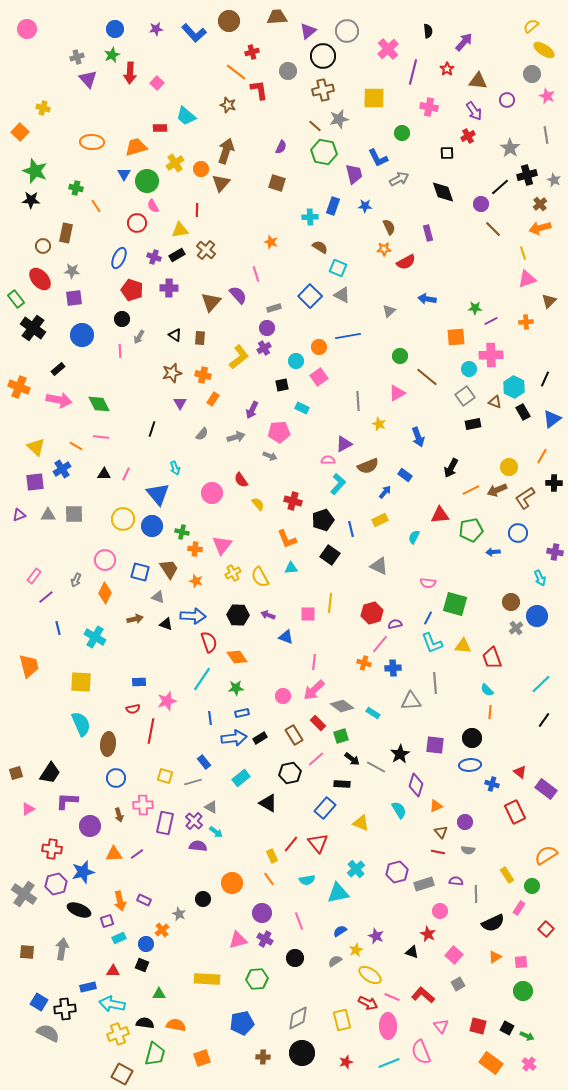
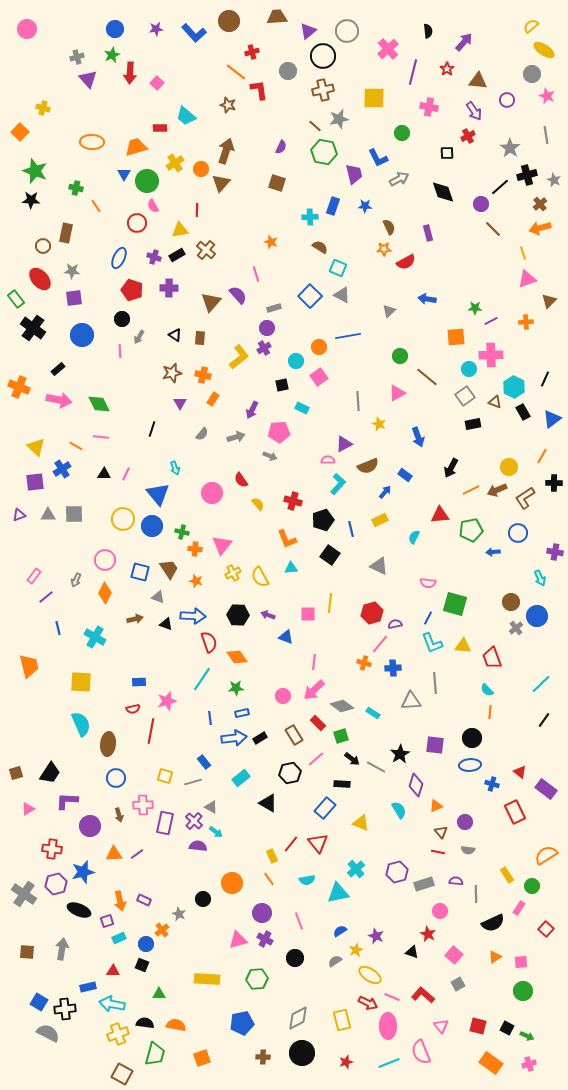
pink cross at (529, 1064): rotated 32 degrees clockwise
